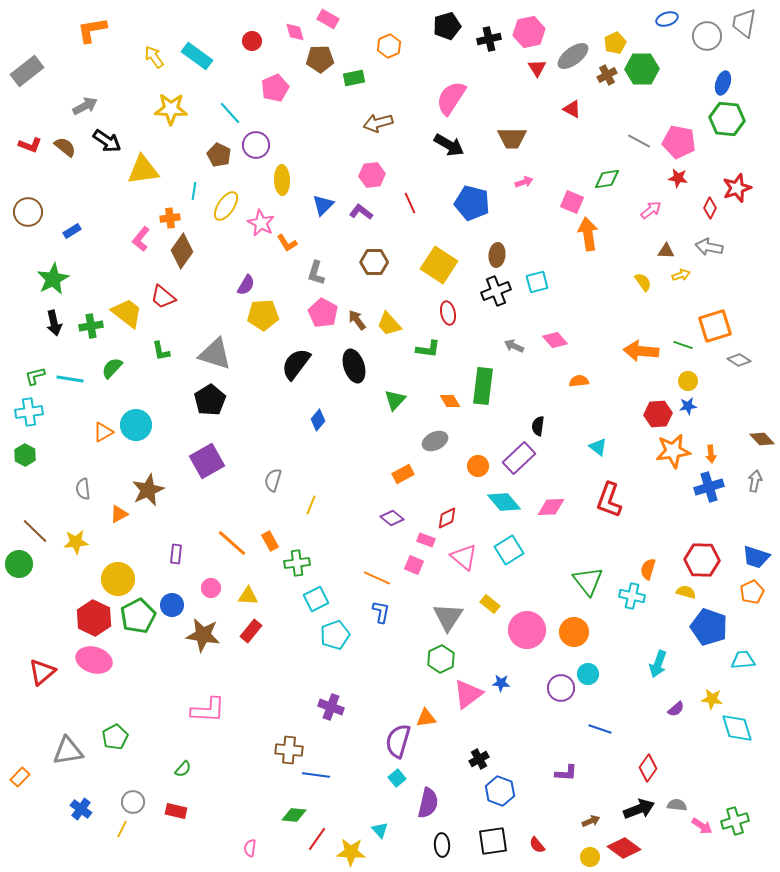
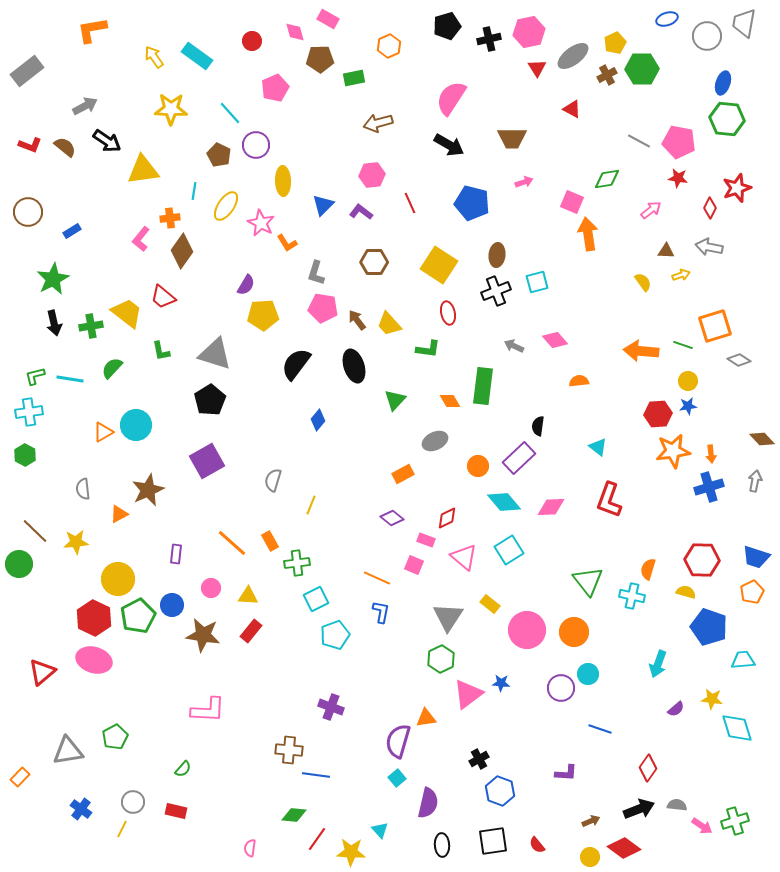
yellow ellipse at (282, 180): moved 1 px right, 1 px down
pink pentagon at (323, 313): moved 5 px up; rotated 20 degrees counterclockwise
